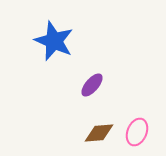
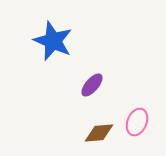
blue star: moved 1 px left
pink ellipse: moved 10 px up
